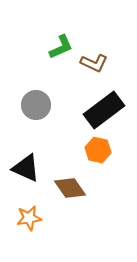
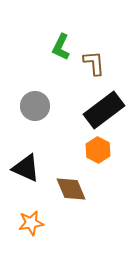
green L-shape: rotated 140 degrees clockwise
brown L-shape: rotated 120 degrees counterclockwise
gray circle: moved 1 px left, 1 px down
orange hexagon: rotated 15 degrees clockwise
brown diamond: moved 1 px right, 1 px down; rotated 12 degrees clockwise
orange star: moved 2 px right, 5 px down
